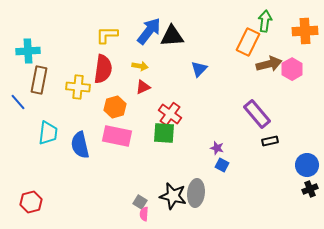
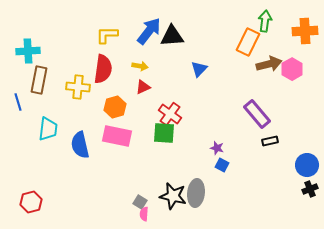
blue line: rotated 24 degrees clockwise
cyan trapezoid: moved 4 px up
